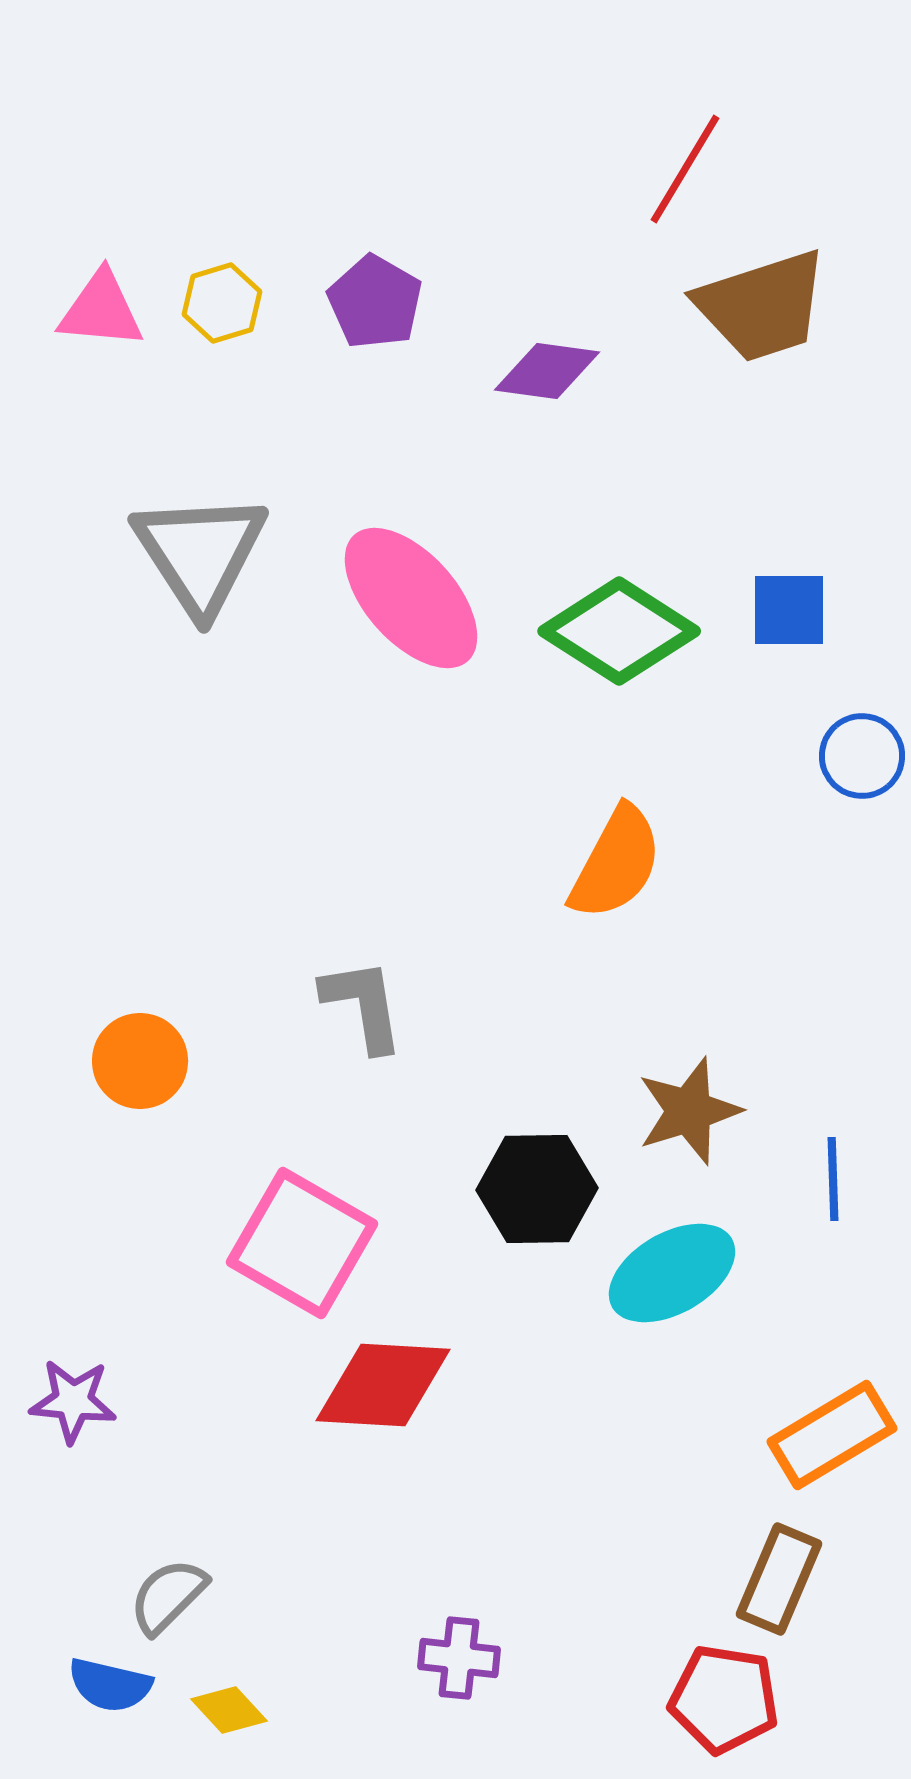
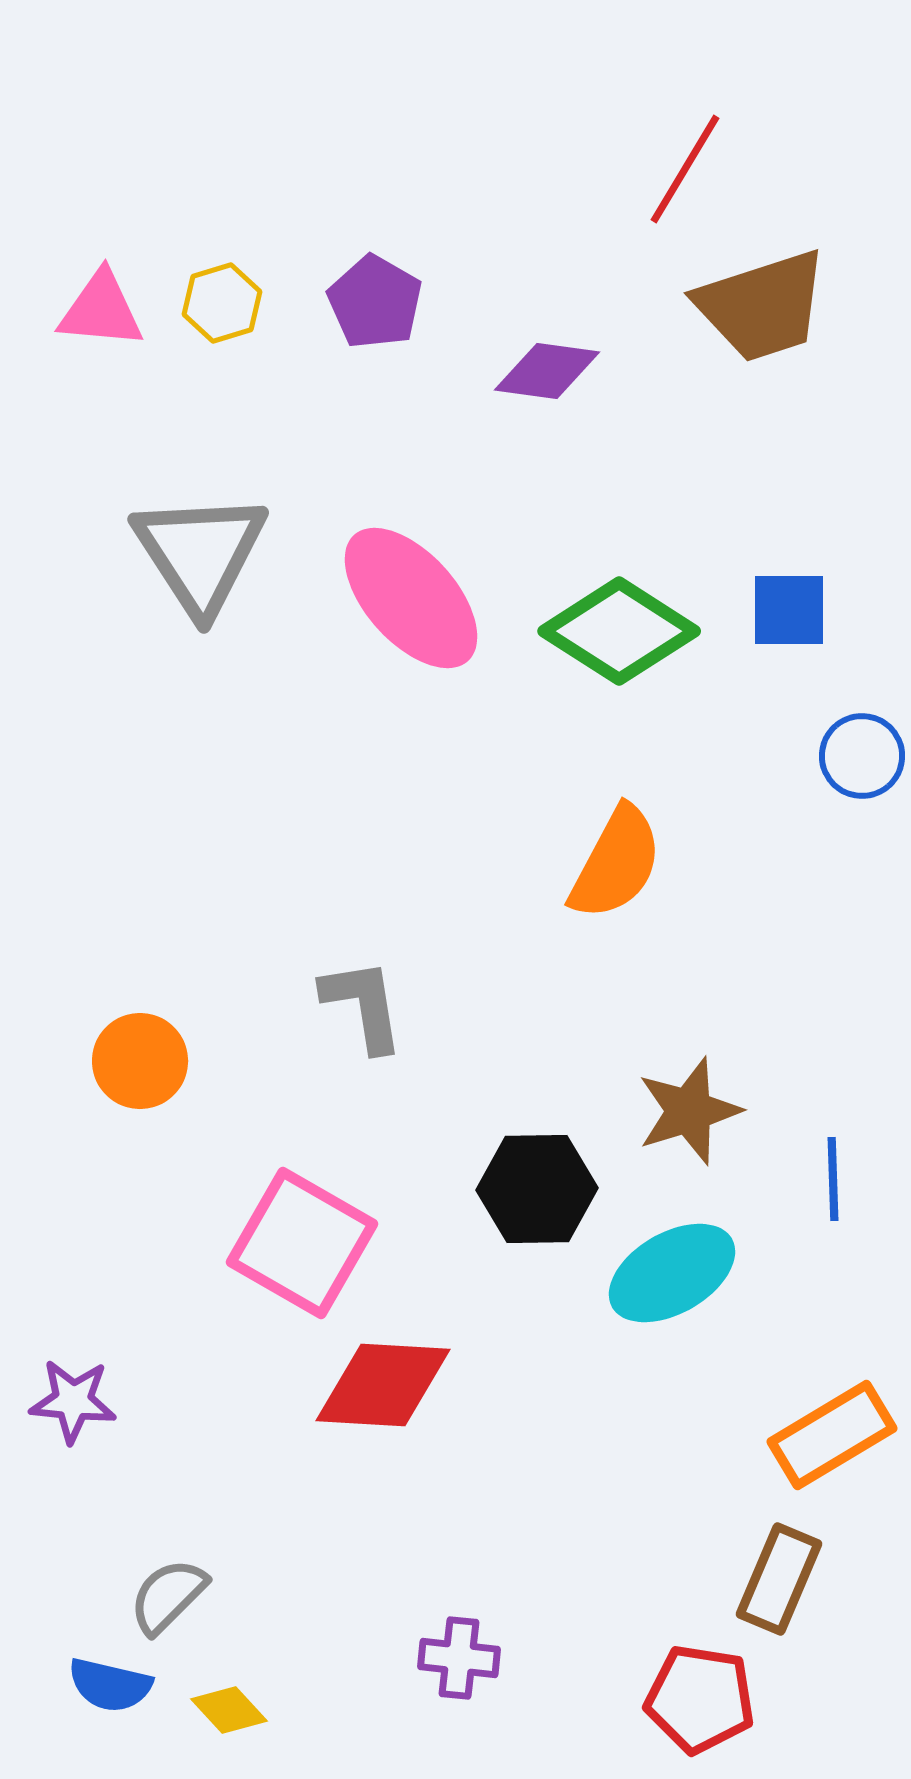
red pentagon: moved 24 px left
